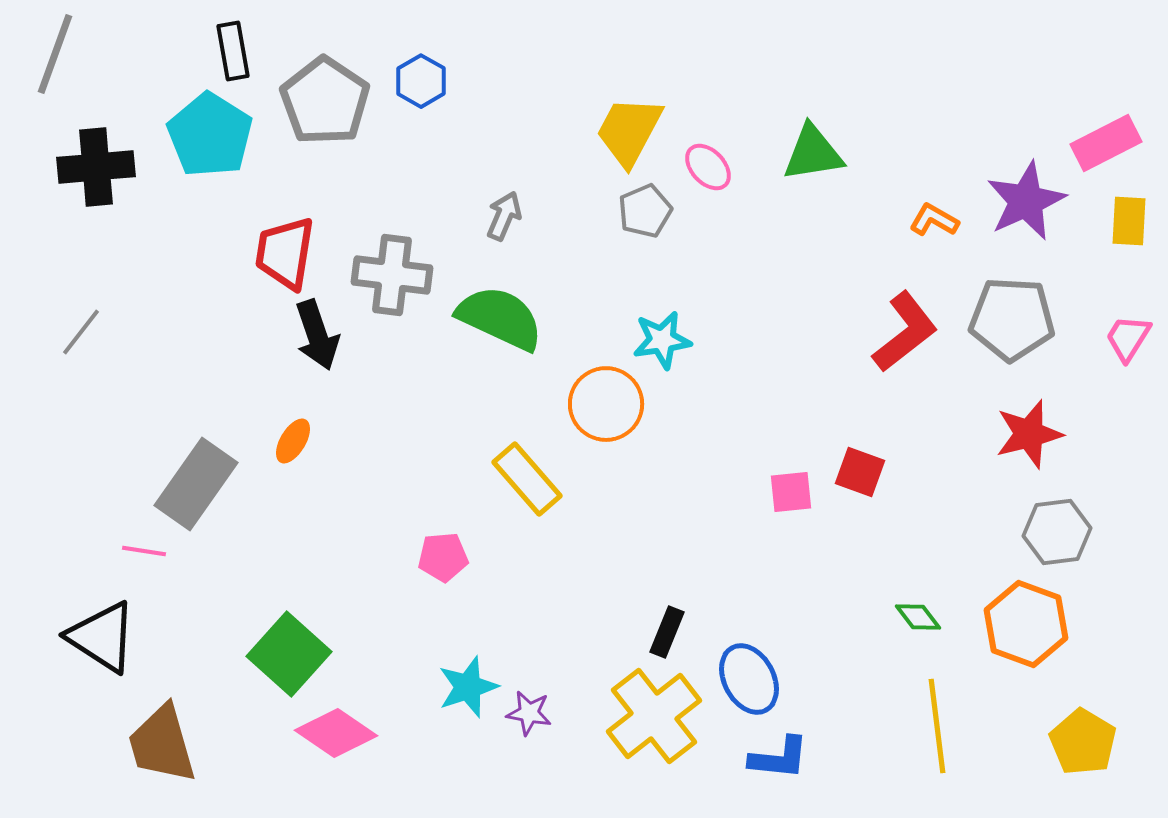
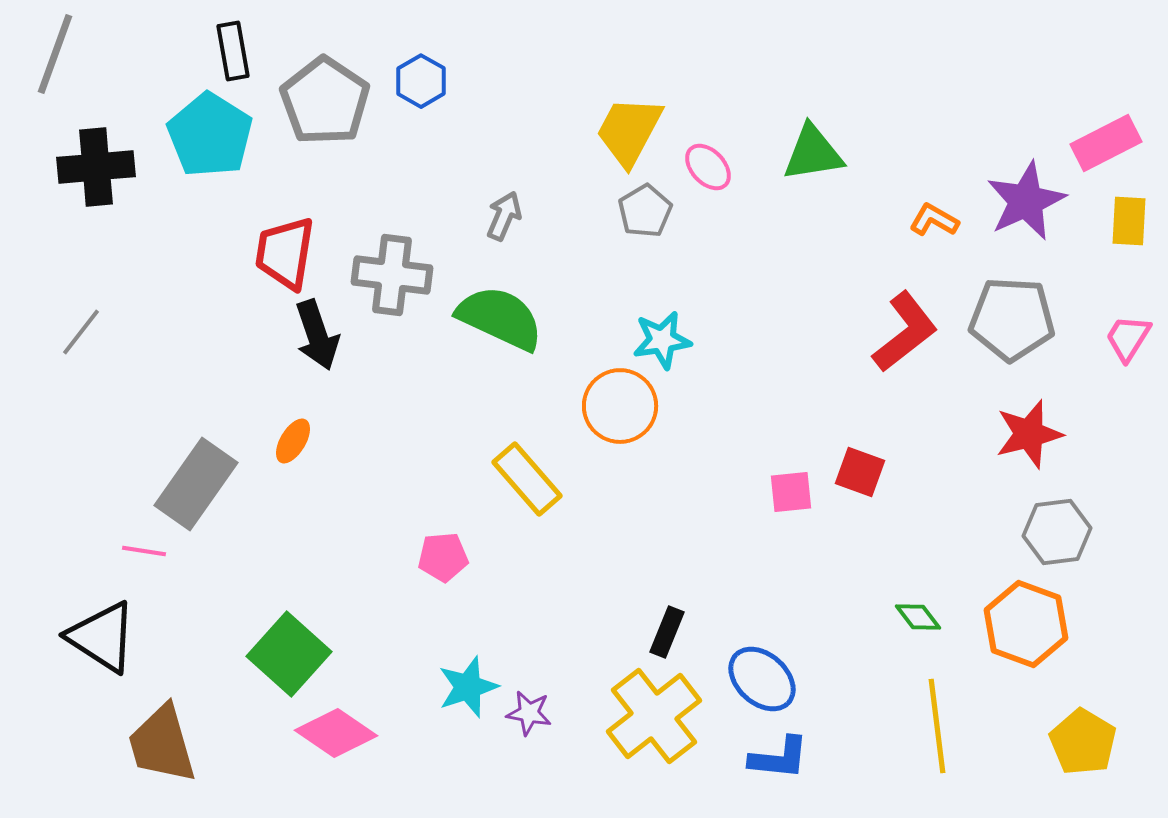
gray pentagon at (645, 211): rotated 8 degrees counterclockwise
orange circle at (606, 404): moved 14 px right, 2 px down
blue ellipse at (749, 679): moved 13 px right; rotated 20 degrees counterclockwise
